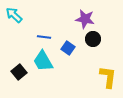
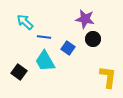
cyan arrow: moved 11 px right, 7 px down
cyan trapezoid: moved 2 px right
black square: rotated 14 degrees counterclockwise
